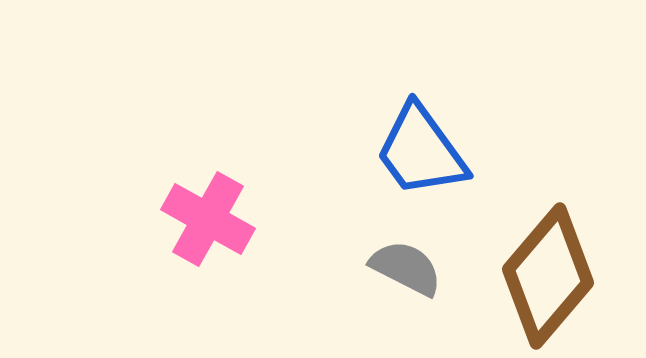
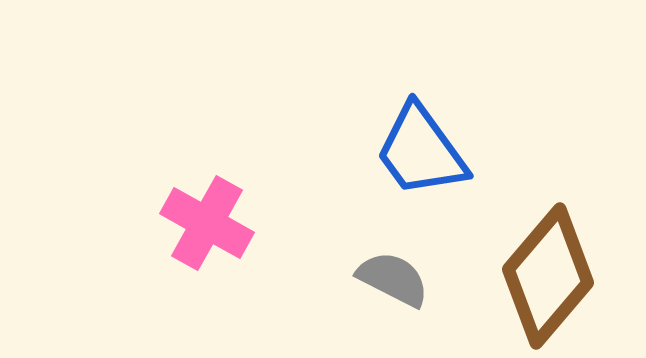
pink cross: moved 1 px left, 4 px down
gray semicircle: moved 13 px left, 11 px down
